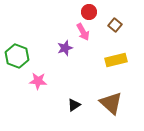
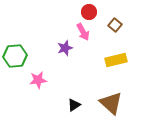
green hexagon: moved 2 px left; rotated 25 degrees counterclockwise
pink star: moved 1 px up; rotated 12 degrees counterclockwise
